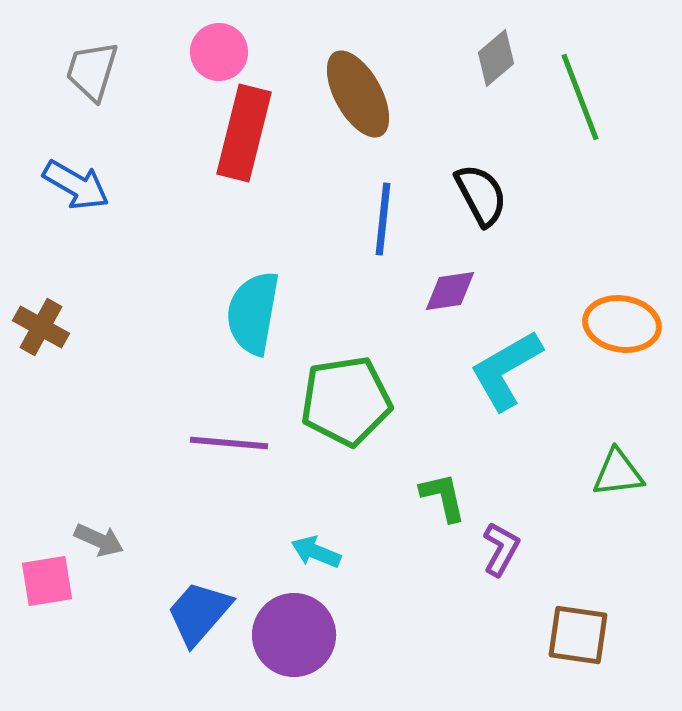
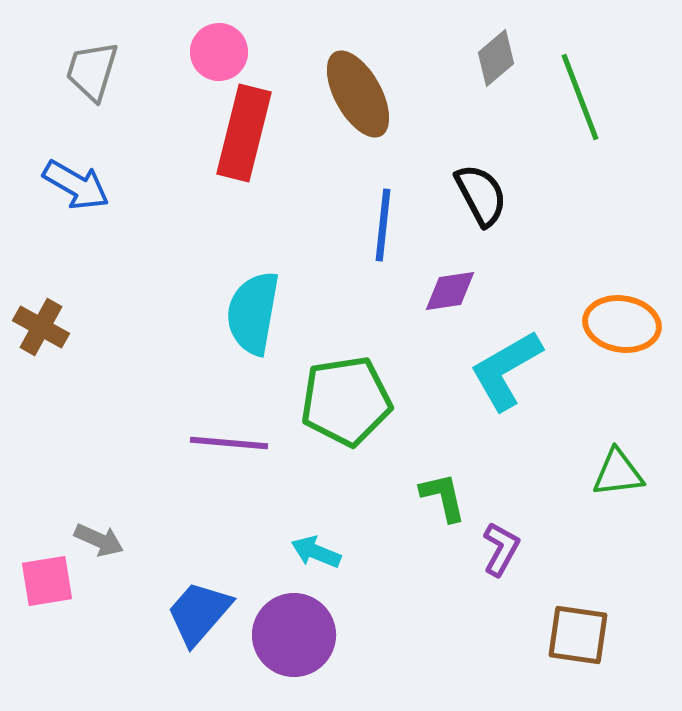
blue line: moved 6 px down
